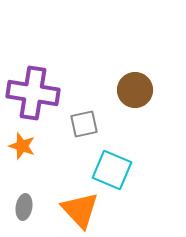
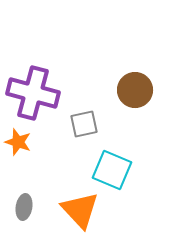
purple cross: rotated 6 degrees clockwise
orange star: moved 4 px left, 4 px up
